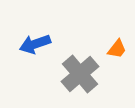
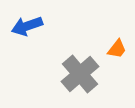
blue arrow: moved 8 px left, 18 px up
